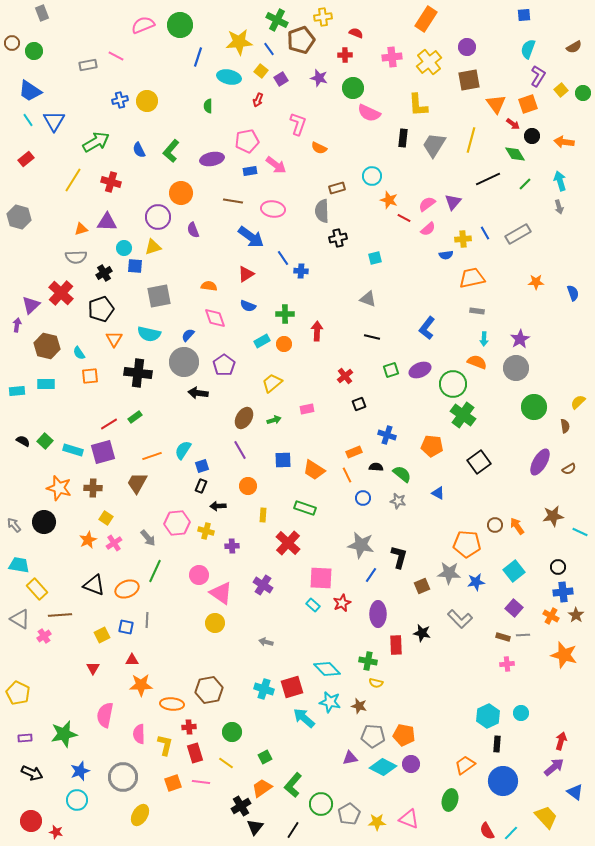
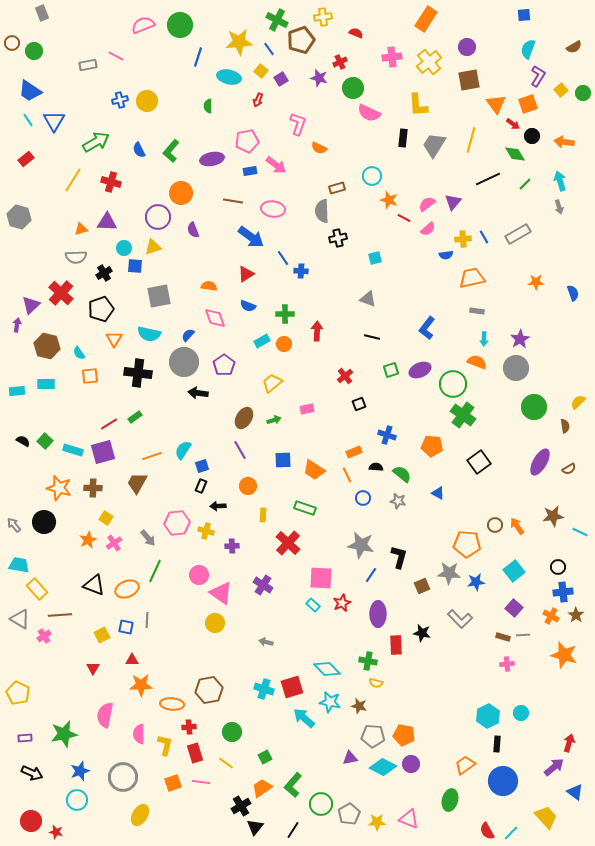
red cross at (345, 55): moved 5 px left, 7 px down; rotated 24 degrees counterclockwise
blue line at (485, 233): moved 1 px left, 4 px down
red arrow at (561, 741): moved 8 px right, 2 px down
